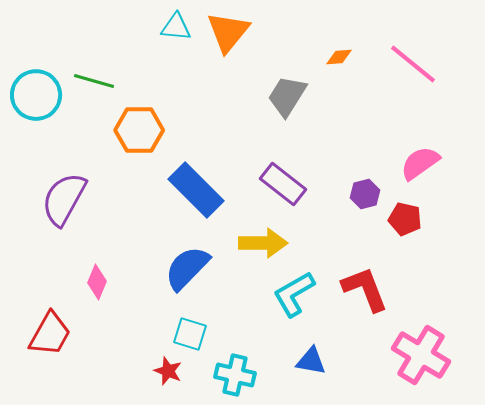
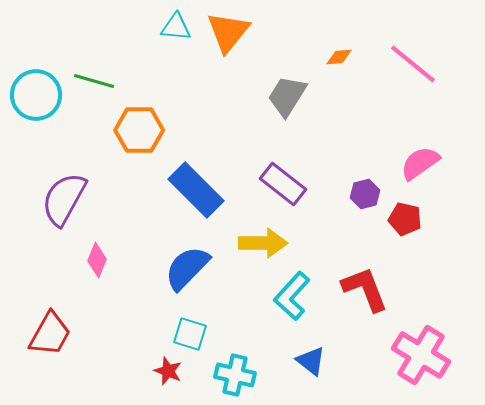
pink diamond: moved 22 px up
cyan L-shape: moved 2 px left, 2 px down; rotated 18 degrees counterclockwise
blue triangle: rotated 28 degrees clockwise
